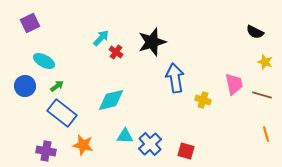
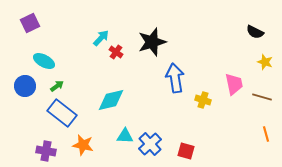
brown line: moved 2 px down
